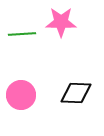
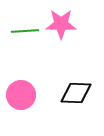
pink star: moved 2 px down
green line: moved 3 px right, 3 px up
